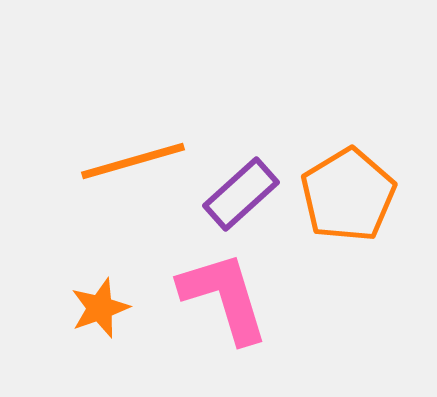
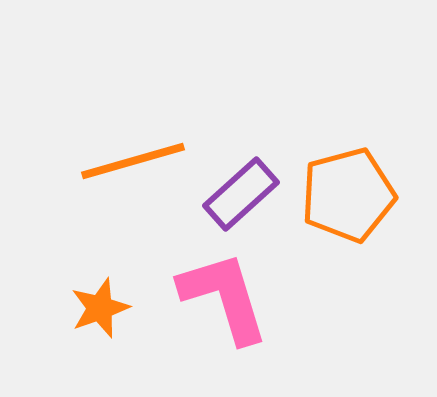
orange pentagon: rotated 16 degrees clockwise
